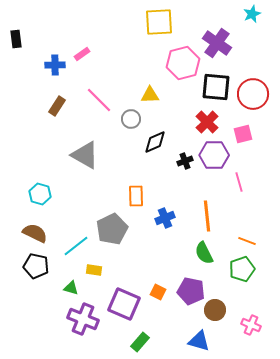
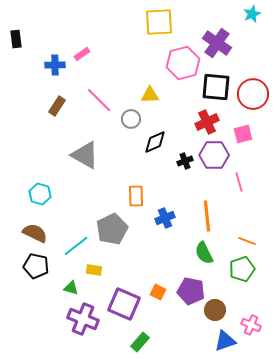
red cross at (207, 122): rotated 20 degrees clockwise
blue triangle at (199, 341): moved 26 px right; rotated 35 degrees counterclockwise
